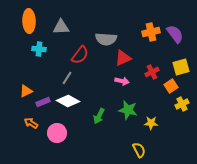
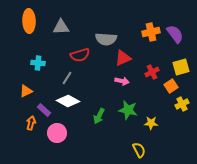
cyan cross: moved 1 px left, 14 px down
red semicircle: rotated 36 degrees clockwise
purple rectangle: moved 1 px right, 8 px down; rotated 64 degrees clockwise
orange arrow: rotated 72 degrees clockwise
